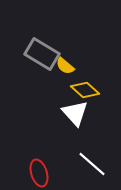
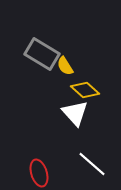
yellow semicircle: rotated 18 degrees clockwise
